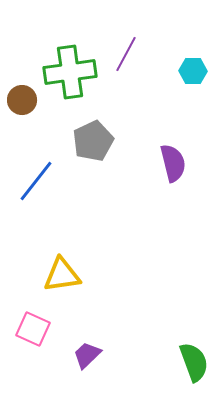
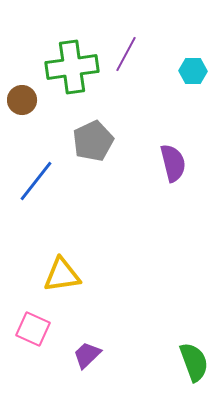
green cross: moved 2 px right, 5 px up
